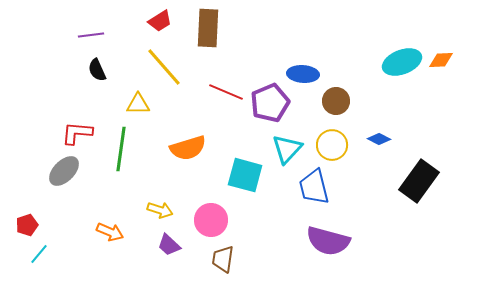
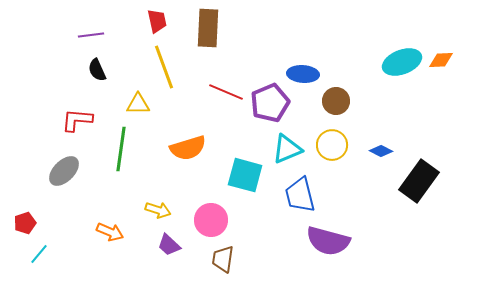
red trapezoid: moved 3 px left; rotated 70 degrees counterclockwise
yellow line: rotated 21 degrees clockwise
red L-shape: moved 13 px up
blue diamond: moved 2 px right, 12 px down
cyan triangle: rotated 24 degrees clockwise
blue trapezoid: moved 14 px left, 8 px down
yellow arrow: moved 2 px left
red pentagon: moved 2 px left, 2 px up
